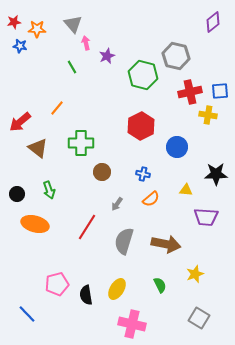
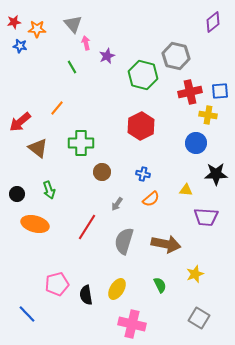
blue circle: moved 19 px right, 4 px up
